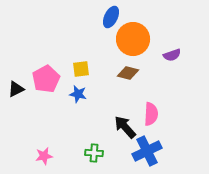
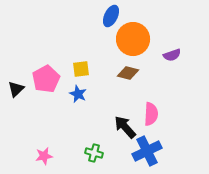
blue ellipse: moved 1 px up
black triangle: rotated 18 degrees counterclockwise
blue star: rotated 12 degrees clockwise
green cross: rotated 12 degrees clockwise
